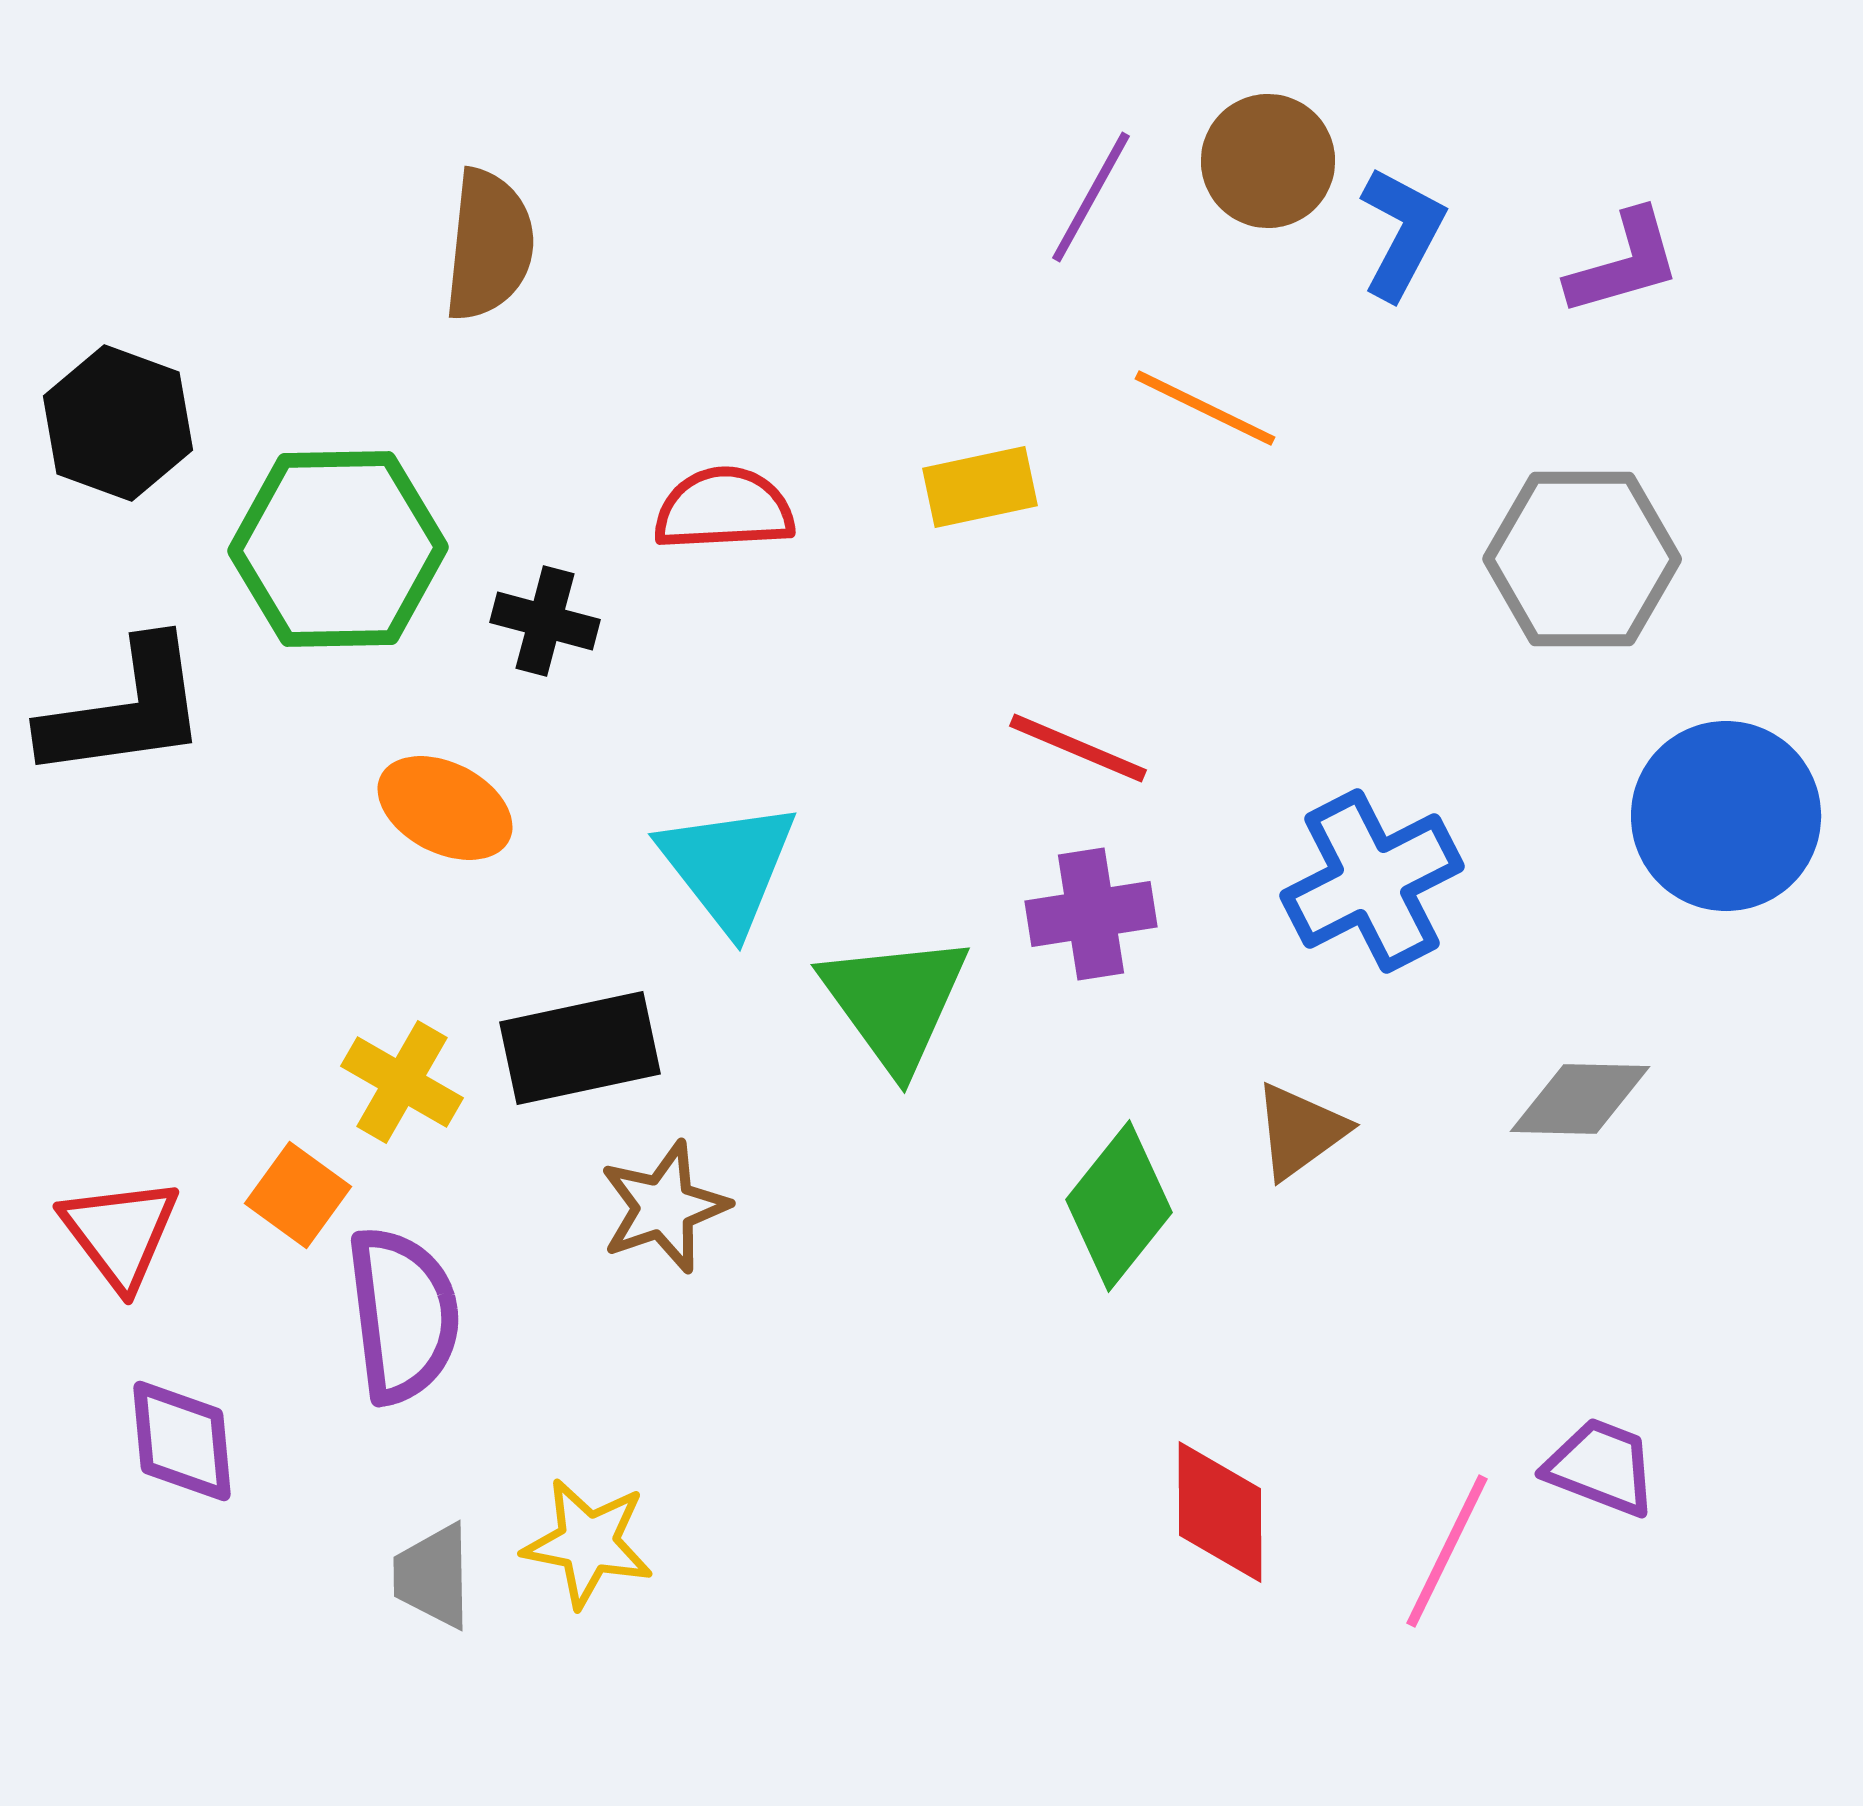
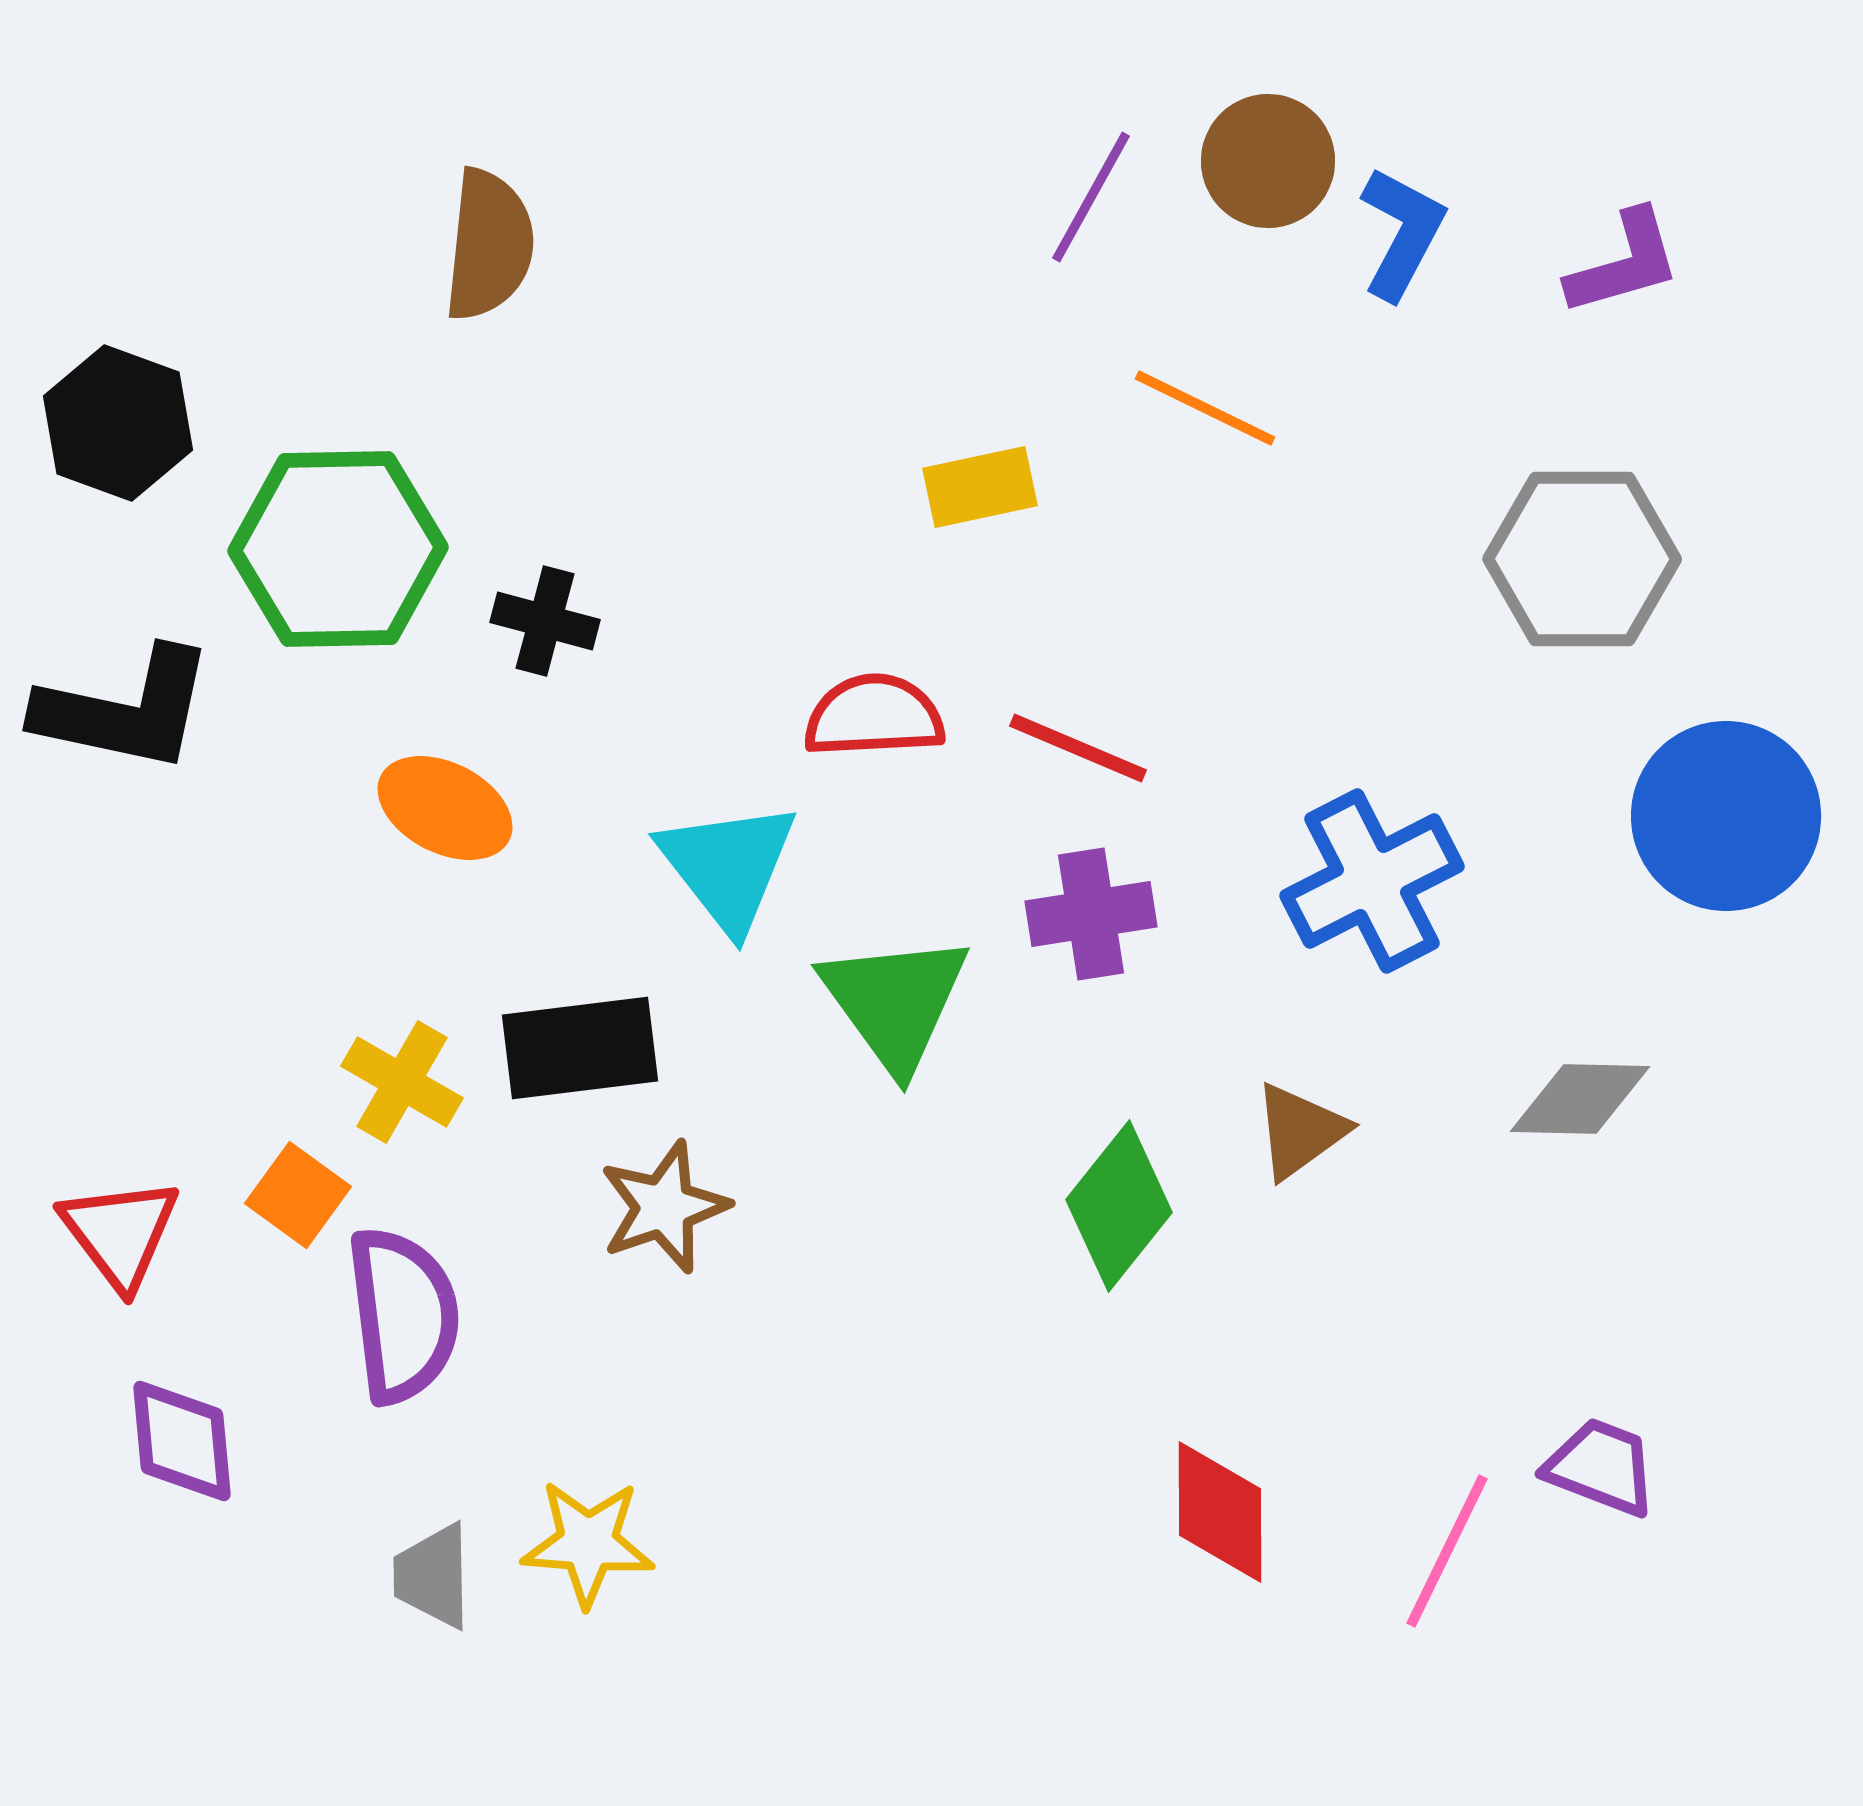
red semicircle: moved 150 px right, 207 px down
black L-shape: rotated 20 degrees clockwise
black rectangle: rotated 5 degrees clockwise
yellow star: rotated 7 degrees counterclockwise
